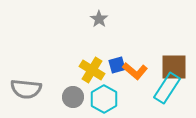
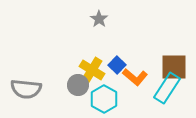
blue square: rotated 30 degrees counterclockwise
orange L-shape: moved 6 px down
gray circle: moved 5 px right, 12 px up
